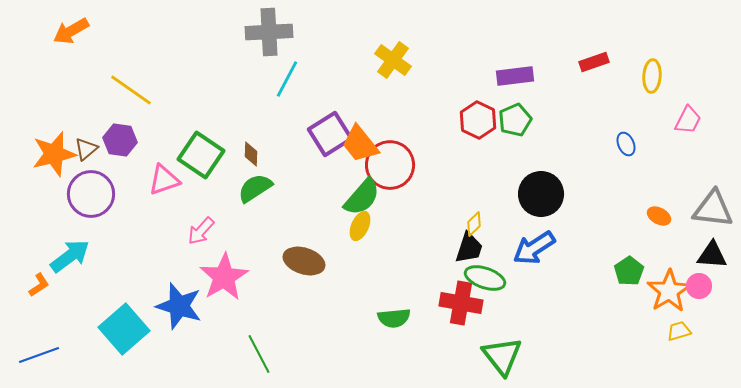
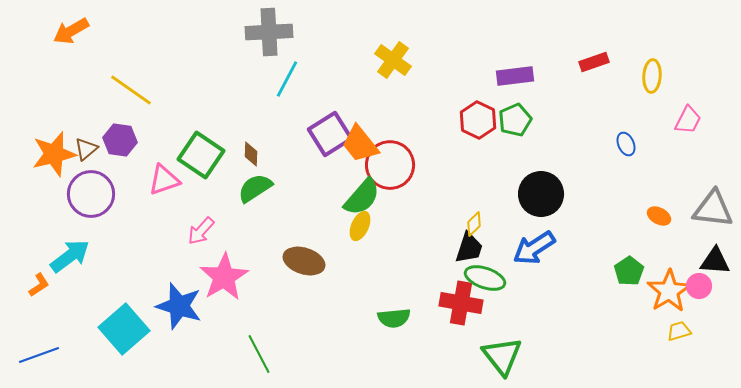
black triangle at (712, 255): moved 3 px right, 6 px down
